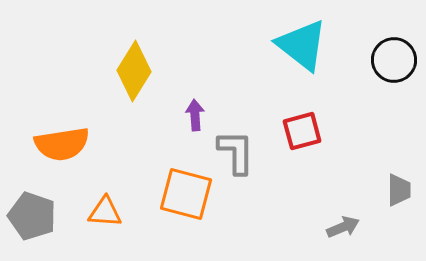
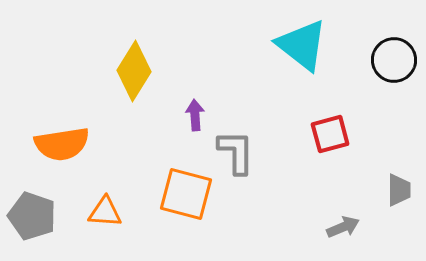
red square: moved 28 px right, 3 px down
